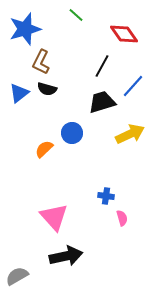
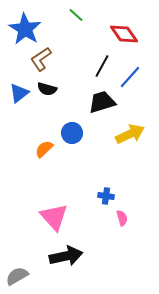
blue star: rotated 24 degrees counterclockwise
brown L-shape: moved 3 px up; rotated 30 degrees clockwise
blue line: moved 3 px left, 9 px up
